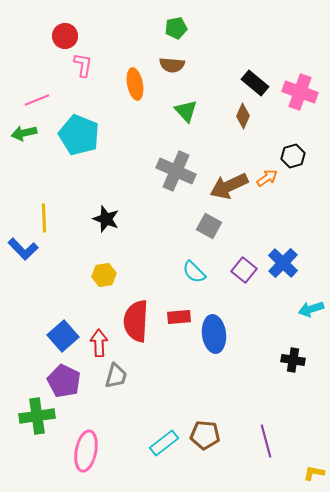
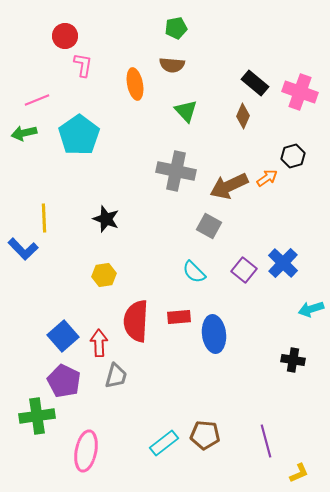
cyan pentagon: rotated 15 degrees clockwise
gray cross: rotated 12 degrees counterclockwise
yellow L-shape: moved 15 px left; rotated 145 degrees clockwise
